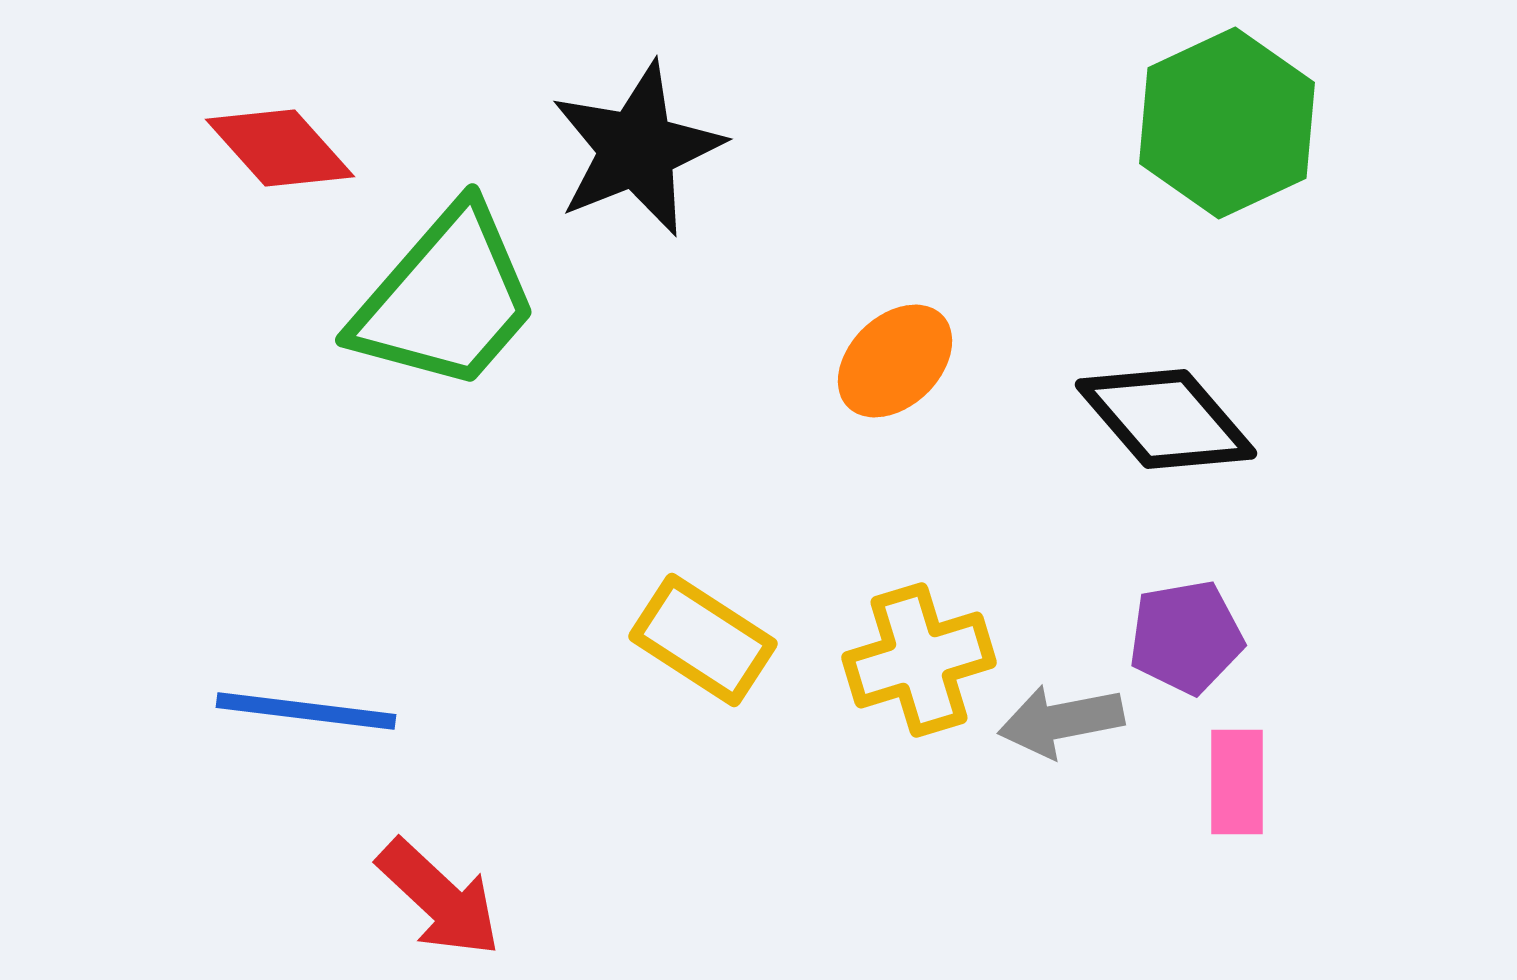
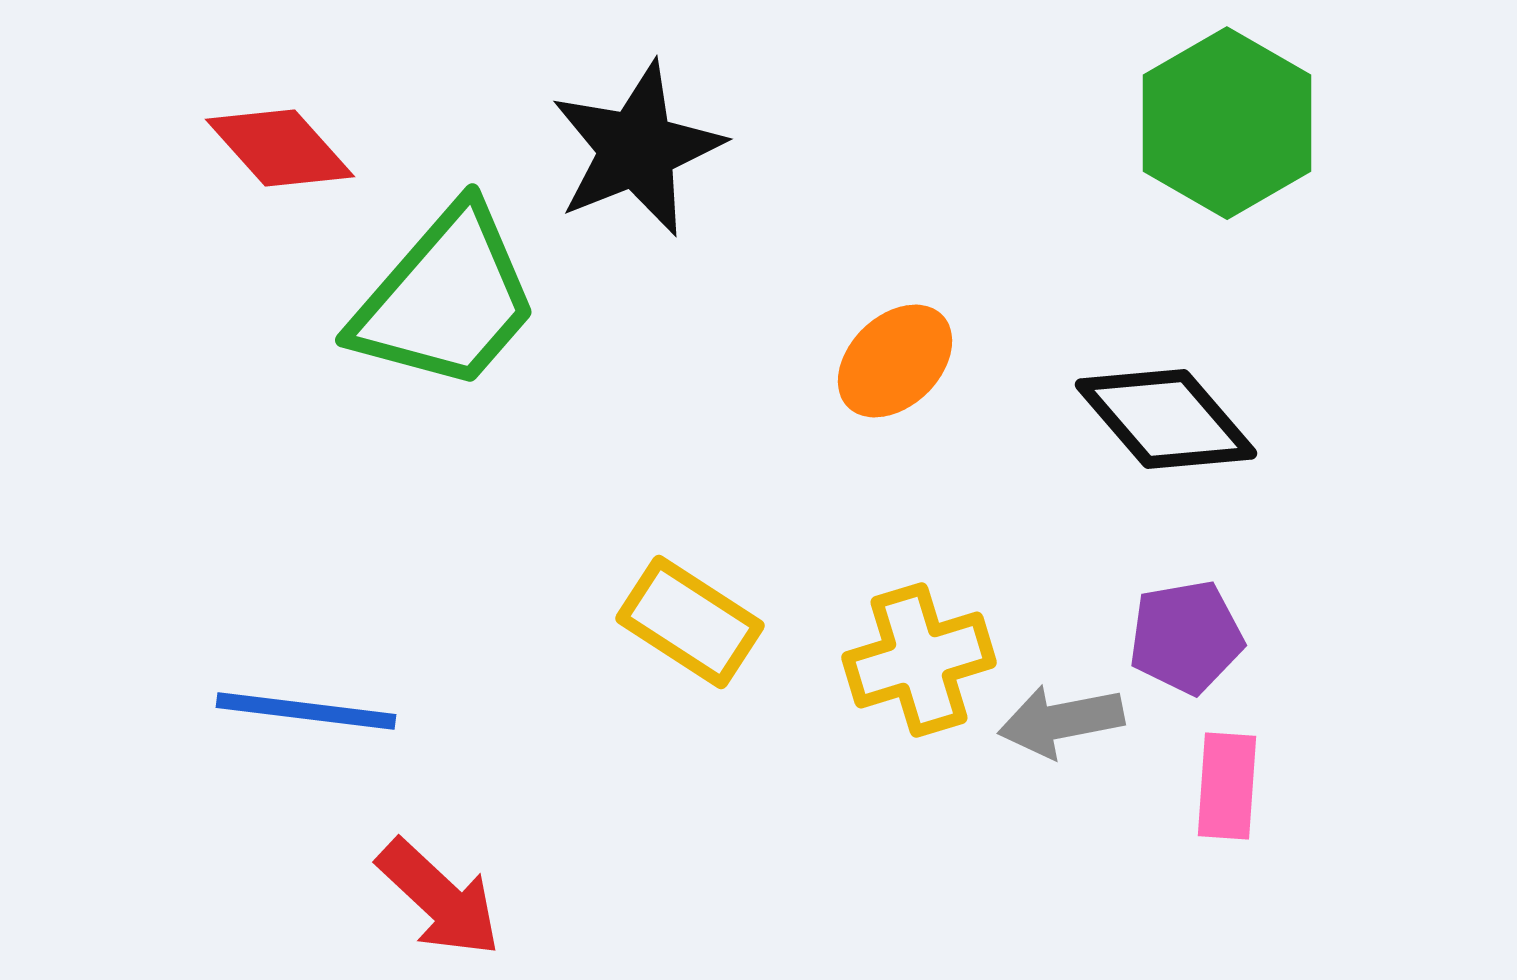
green hexagon: rotated 5 degrees counterclockwise
yellow rectangle: moved 13 px left, 18 px up
pink rectangle: moved 10 px left, 4 px down; rotated 4 degrees clockwise
